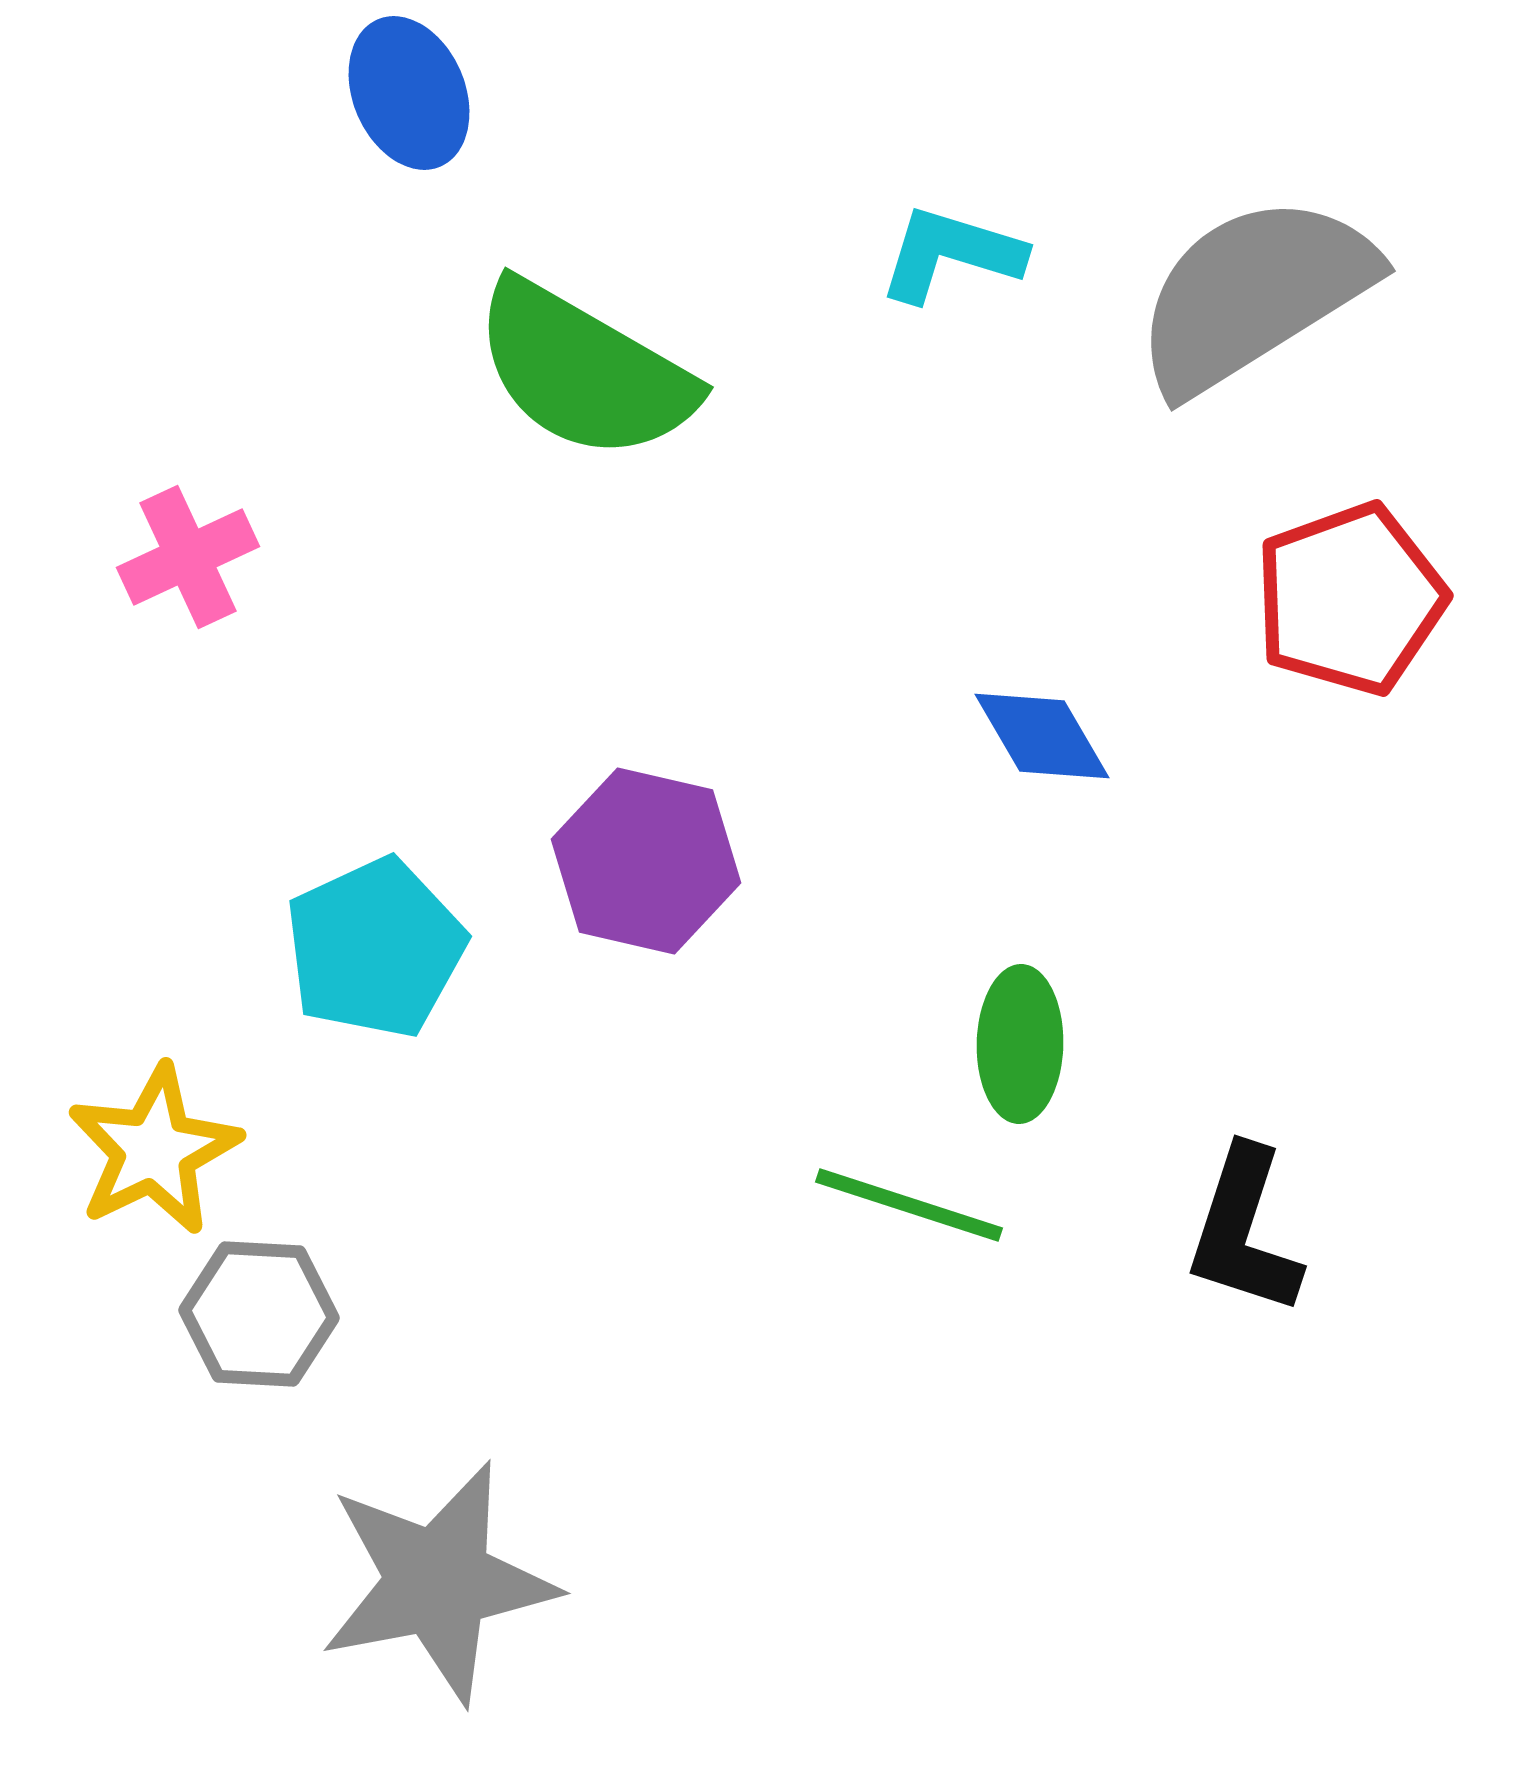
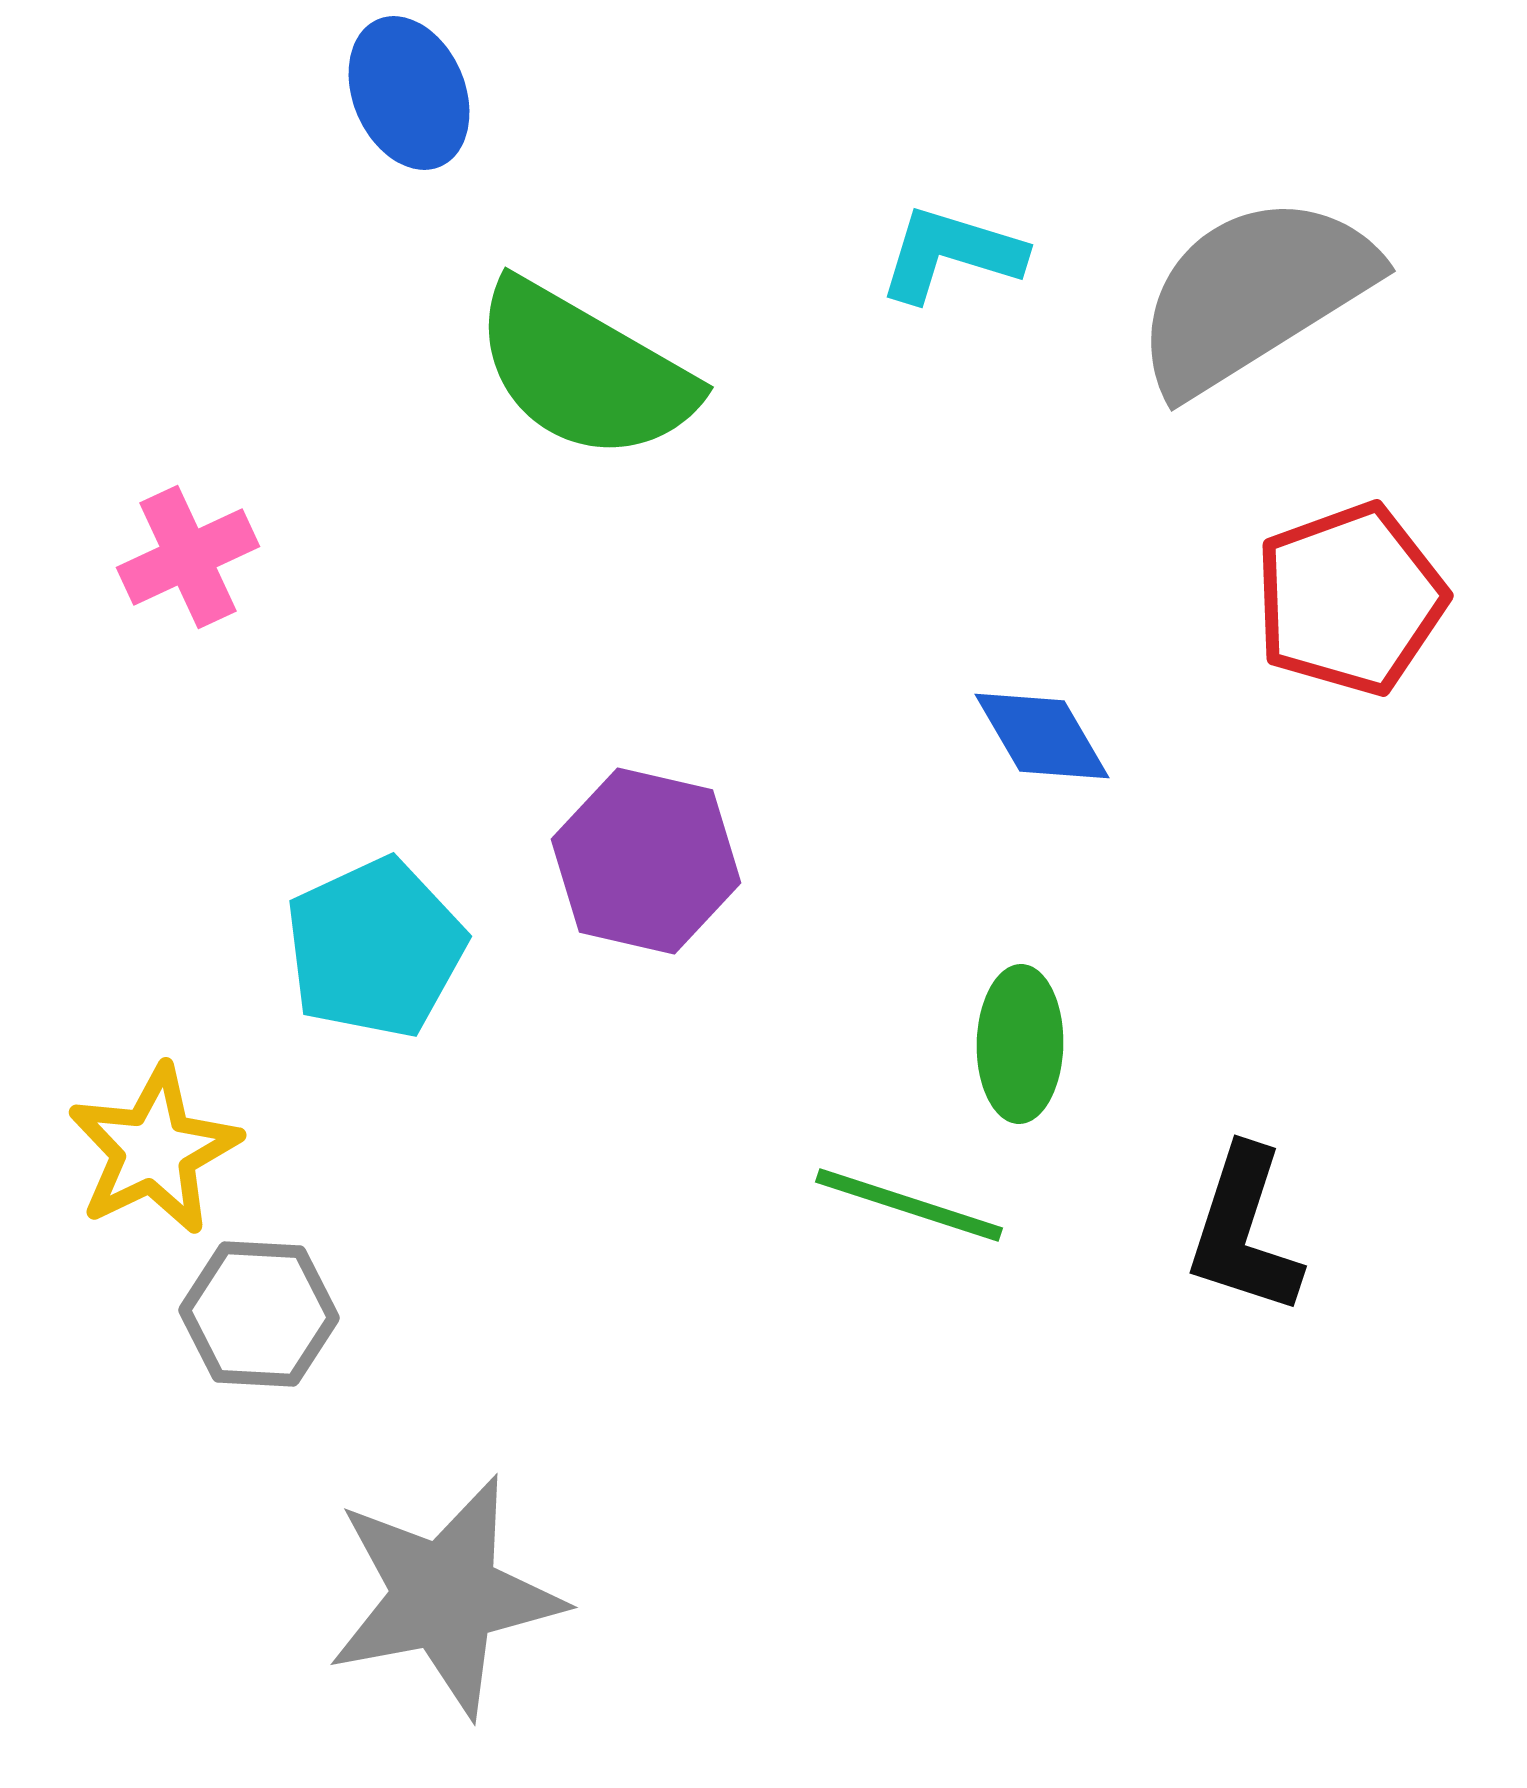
gray star: moved 7 px right, 14 px down
